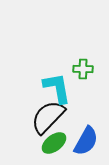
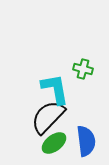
green cross: rotated 12 degrees clockwise
cyan L-shape: moved 2 px left, 1 px down
blue semicircle: rotated 36 degrees counterclockwise
